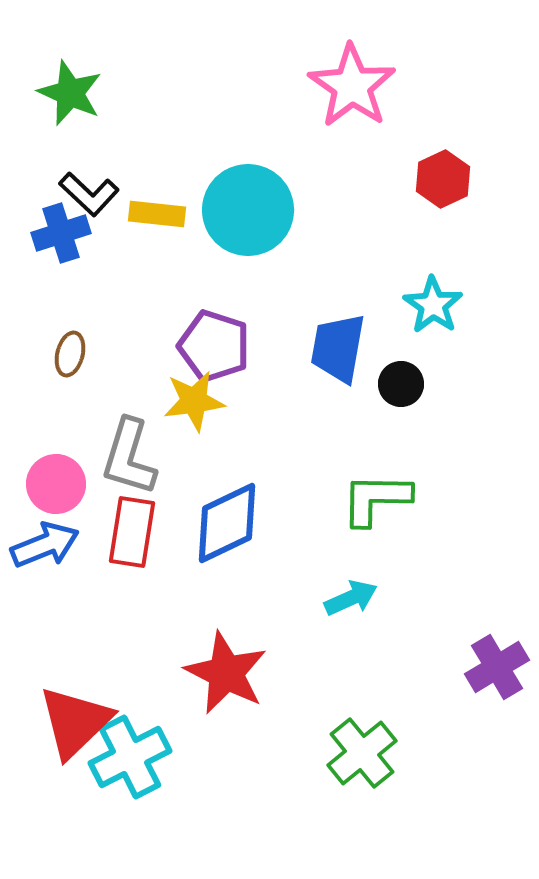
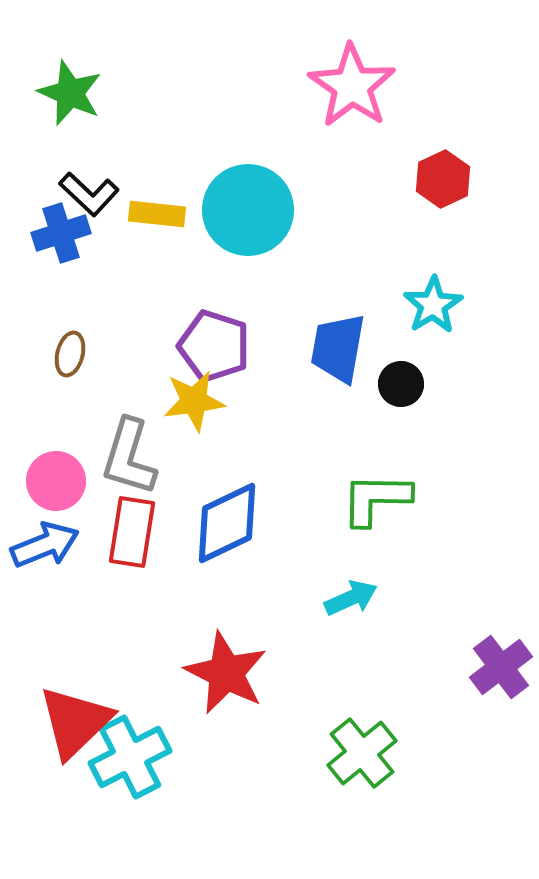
cyan star: rotated 6 degrees clockwise
pink circle: moved 3 px up
purple cross: moved 4 px right; rotated 6 degrees counterclockwise
